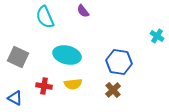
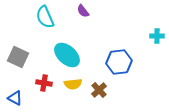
cyan cross: rotated 32 degrees counterclockwise
cyan ellipse: rotated 28 degrees clockwise
blue hexagon: rotated 15 degrees counterclockwise
red cross: moved 3 px up
brown cross: moved 14 px left
